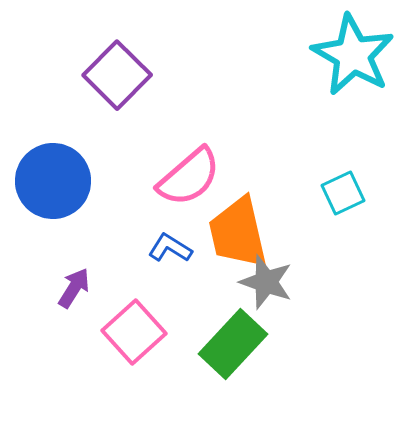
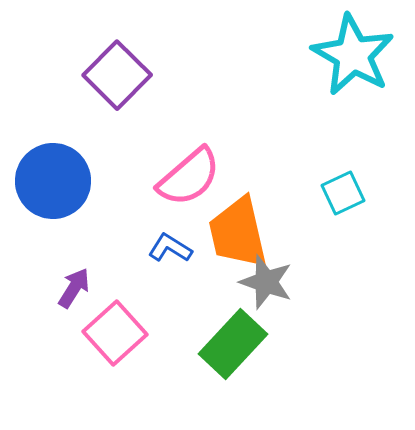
pink square: moved 19 px left, 1 px down
